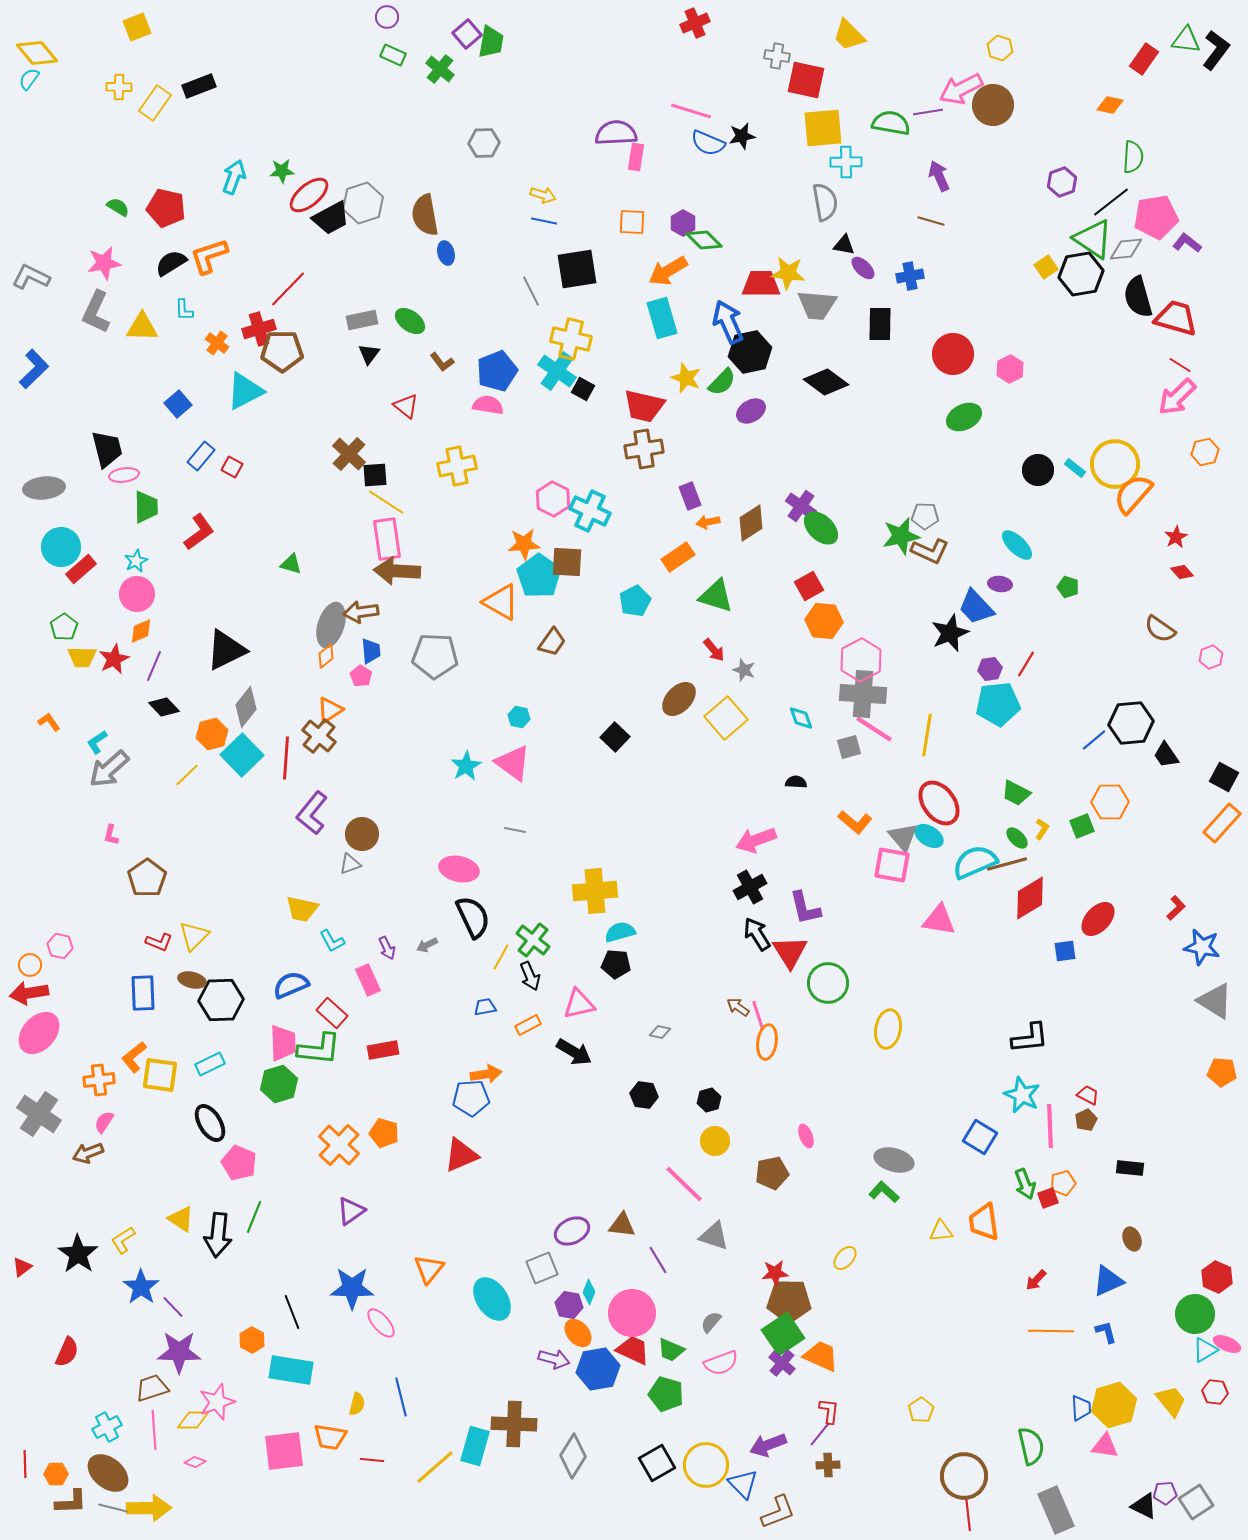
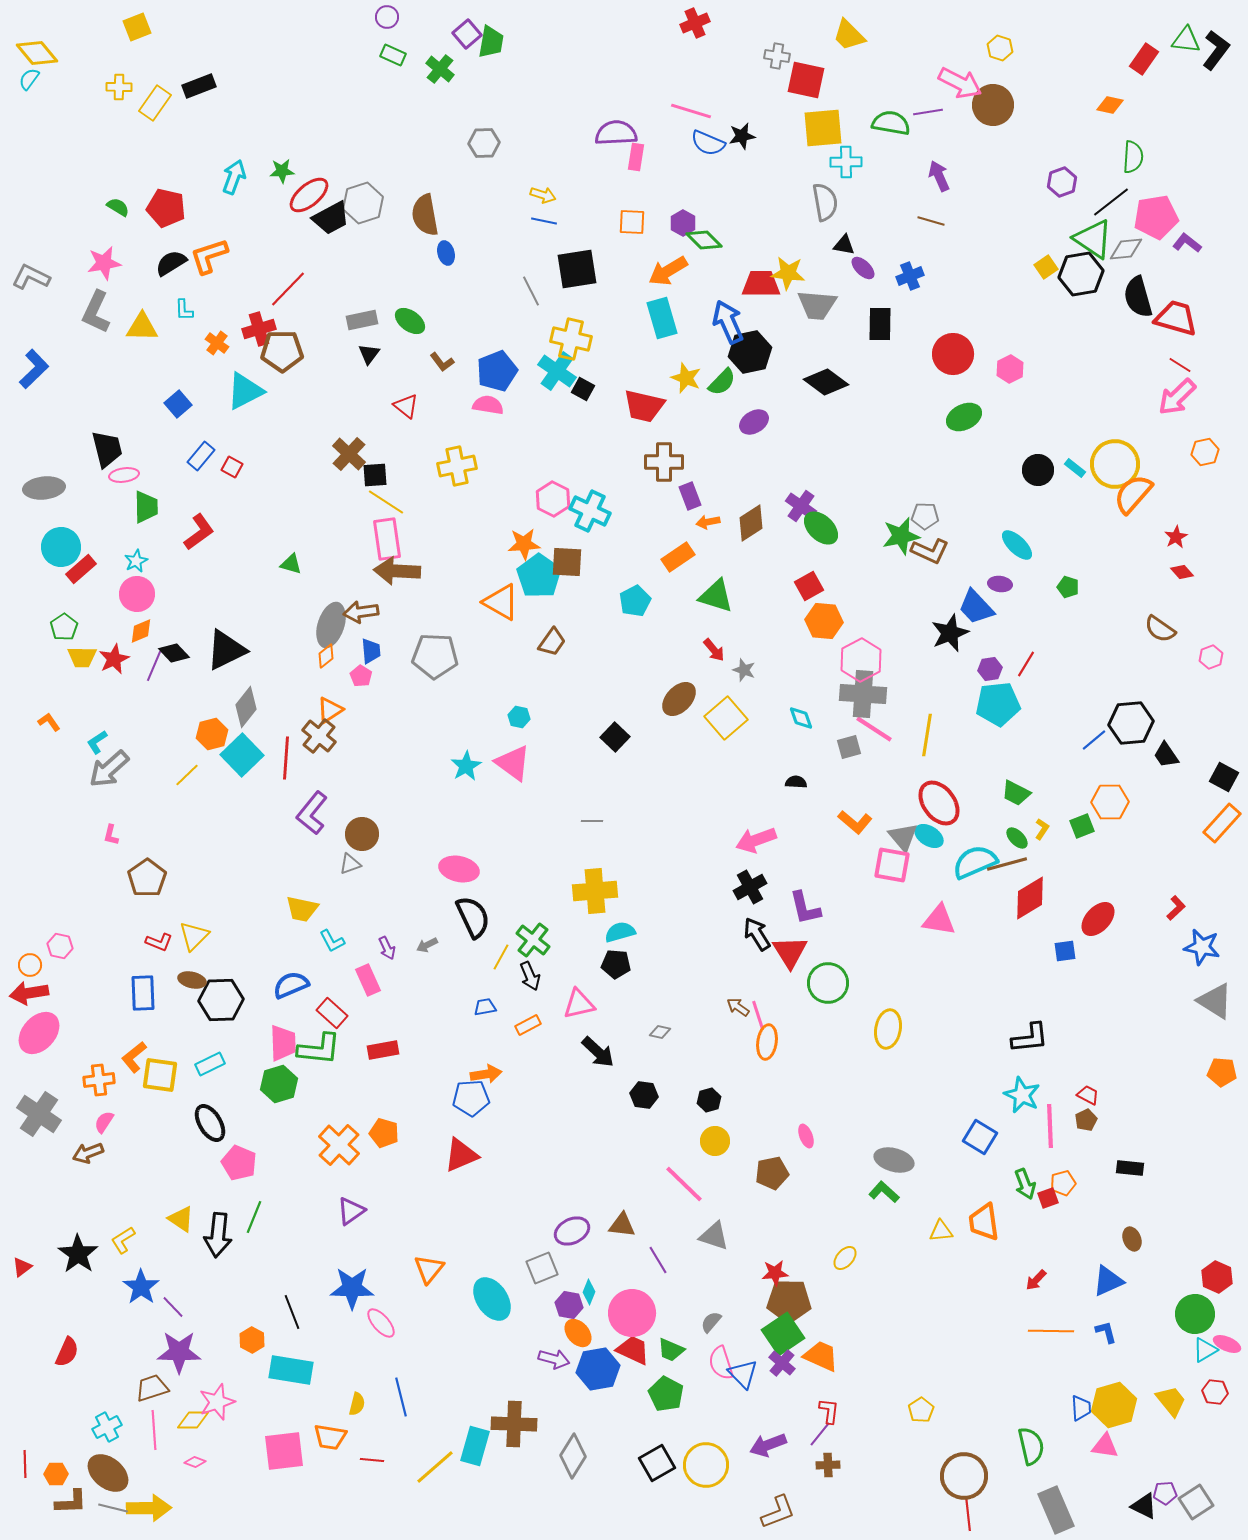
pink arrow at (961, 89): moved 1 px left, 6 px up; rotated 126 degrees counterclockwise
blue cross at (910, 276): rotated 12 degrees counterclockwise
purple ellipse at (751, 411): moved 3 px right, 11 px down
brown cross at (644, 449): moved 20 px right, 13 px down; rotated 9 degrees clockwise
black diamond at (164, 707): moved 10 px right, 54 px up
gray line at (515, 830): moved 77 px right, 9 px up; rotated 10 degrees counterclockwise
black arrow at (574, 1052): moved 24 px right; rotated 12 degrees clockwise
pink semicircle at (721, 1363): rotated 92 degrees clockwise
green pentagon at (666, 1394): rotated 12 degrees clockwise
blue triangle at (743, 1484): moved 110 px up
